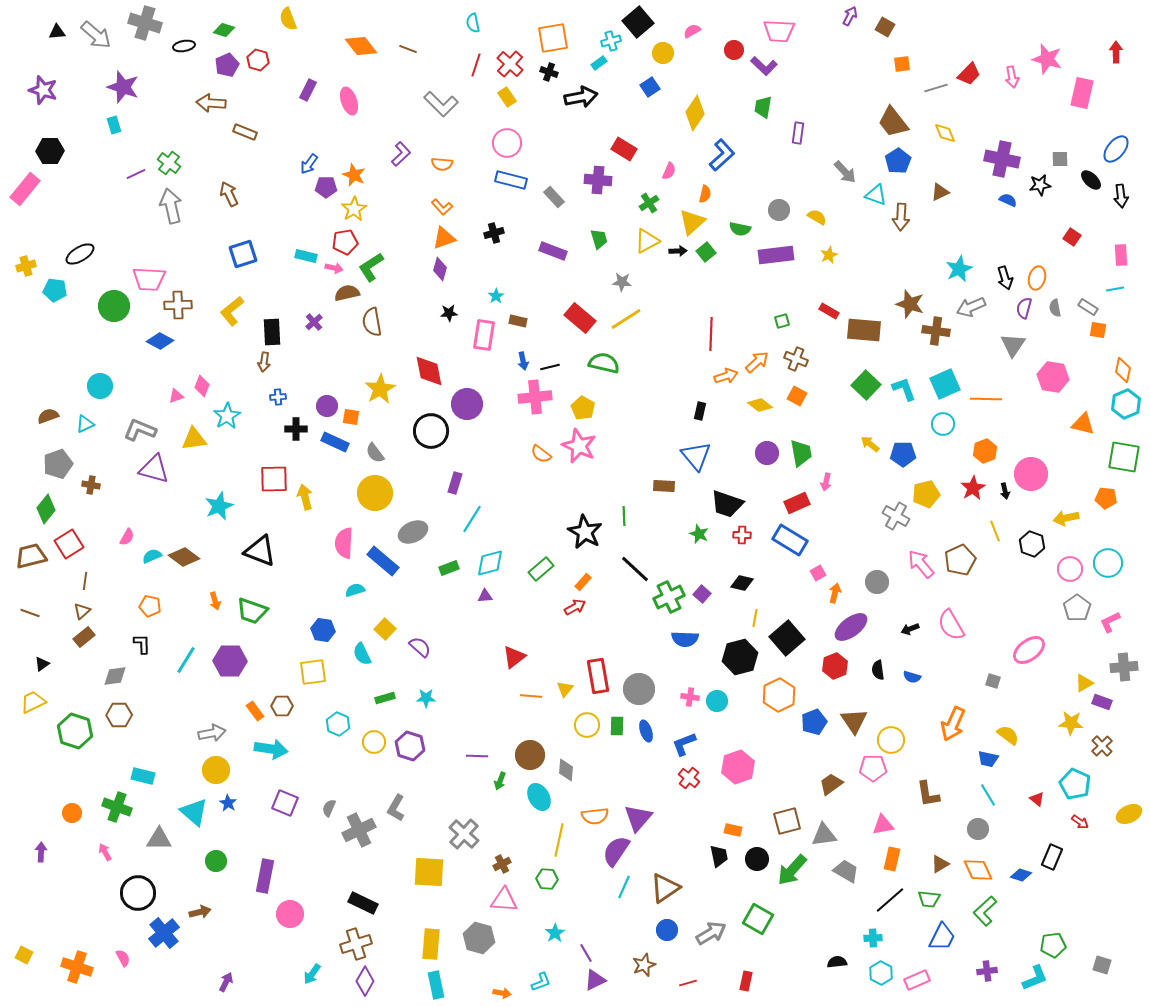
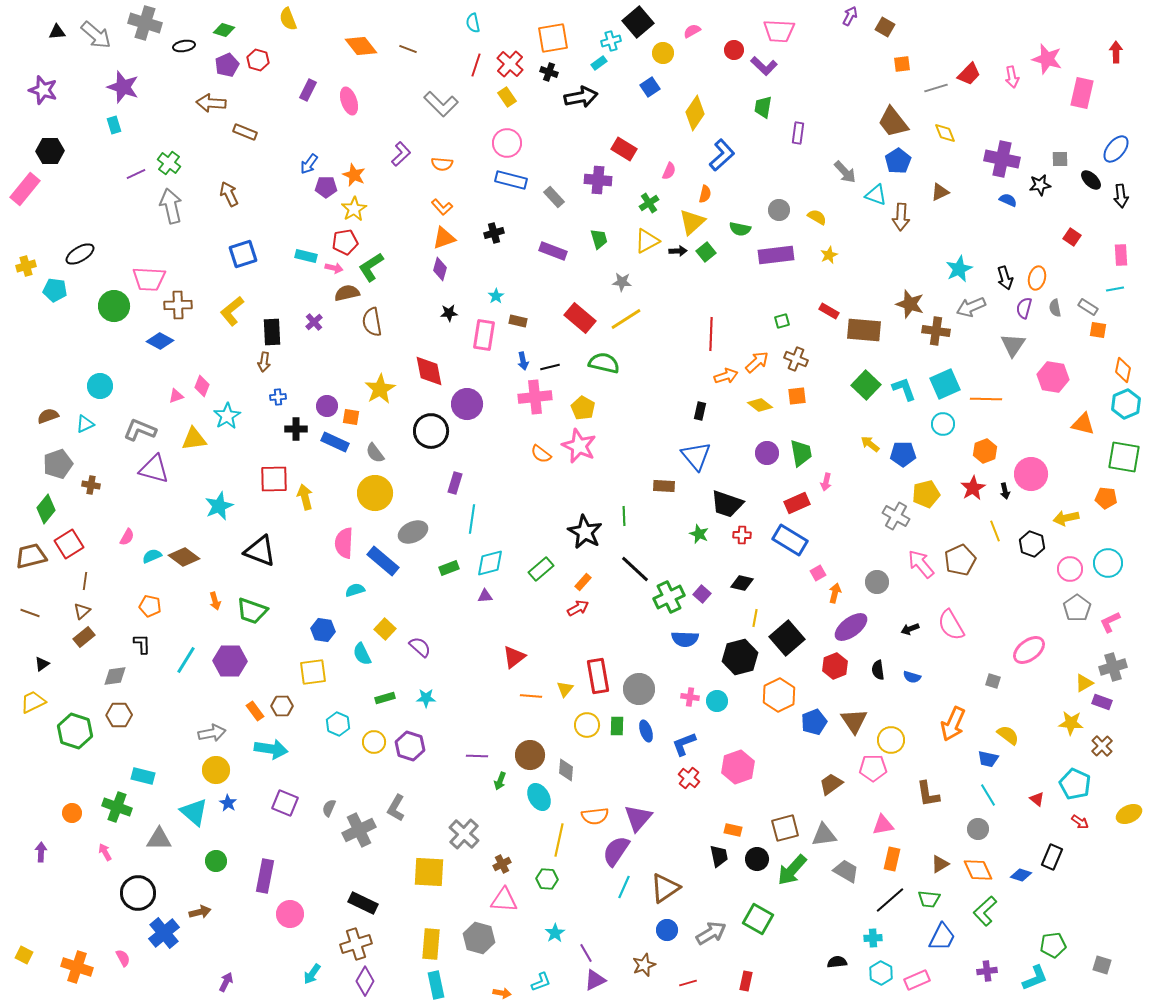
orange square at (797, 396): rotated 36 degrees counterclockwise
cyan line at (472, 519): rotated 24 degrees counterclockwise
red arrow at (575, 607): moved 3 px right, 1 px down
gray cross at (1124, 667): moved 11 px left; rotated 12 degrees counterclockwise
brown square at (787, 821): moved 2 px left, 7 px down
